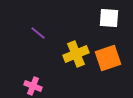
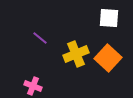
purple line: moved 2 px right, 5 px down
orange square: rotated 28 degrees counterclockwise
